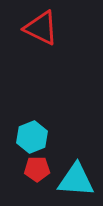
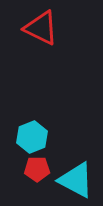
cyan triangle: rotated 24 degrees clockwise
